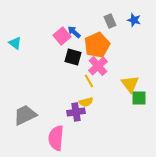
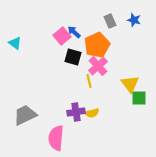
yellow line: rotated 16 degrees clockwise
yellow semicircle: moved 6 px right, 11 px down
